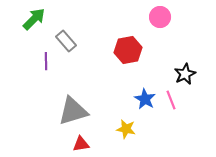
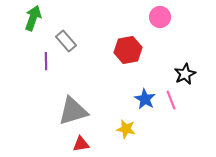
green arrow: moved 1 px left, 1 px up; rotated 25 degrees counterclockwise
